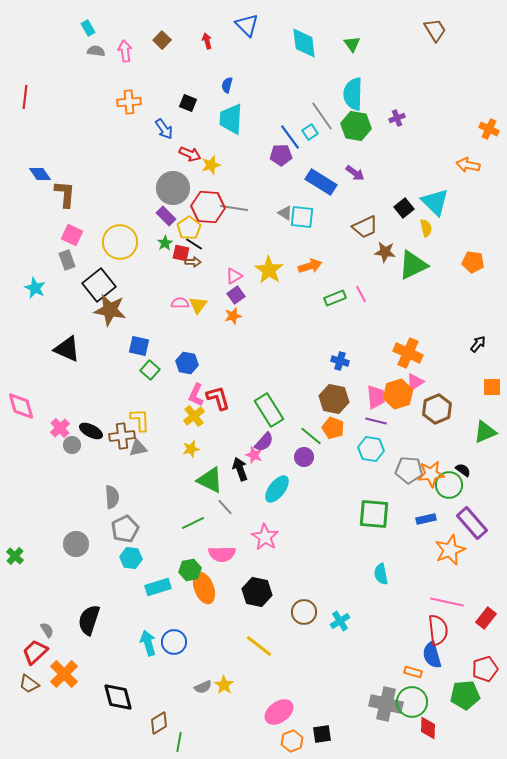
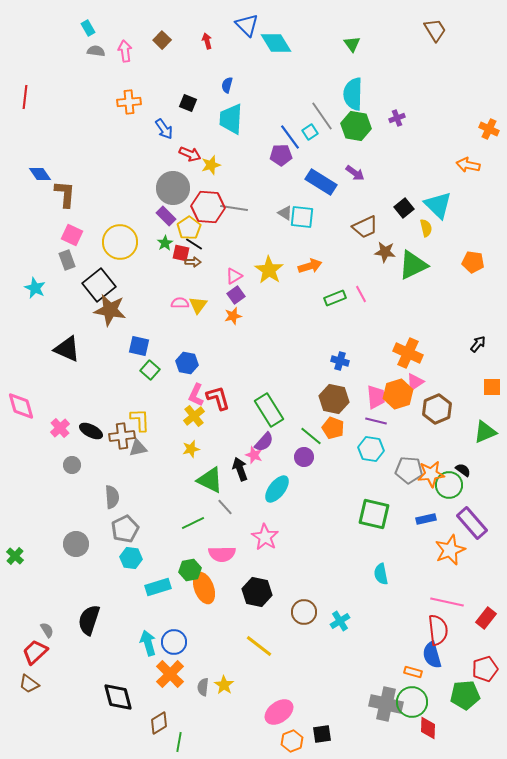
cyan diamond at (304, 43): moved 28 px left; rotated 24 degrees counterclockwise
cyan triangle at (435, 202): moved 3 px right, 3 px down
gray circle at (72, 445): moved 20 px down
green square at (374, 514): rotated 8 degrees clockwise
orange cross at (64, 674): moved 106 px right
gray semicircle at (203, 687): rotated 120 degrees clockwise
